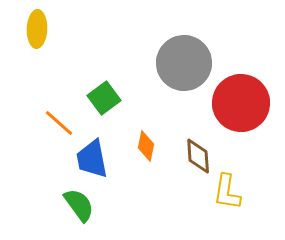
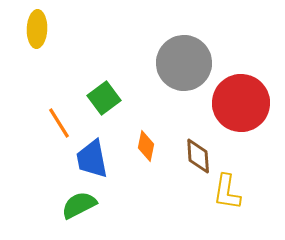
orange line: rotated 16 degrees clockwise
green semicircle: rotated 81 degrees counterclockwise
